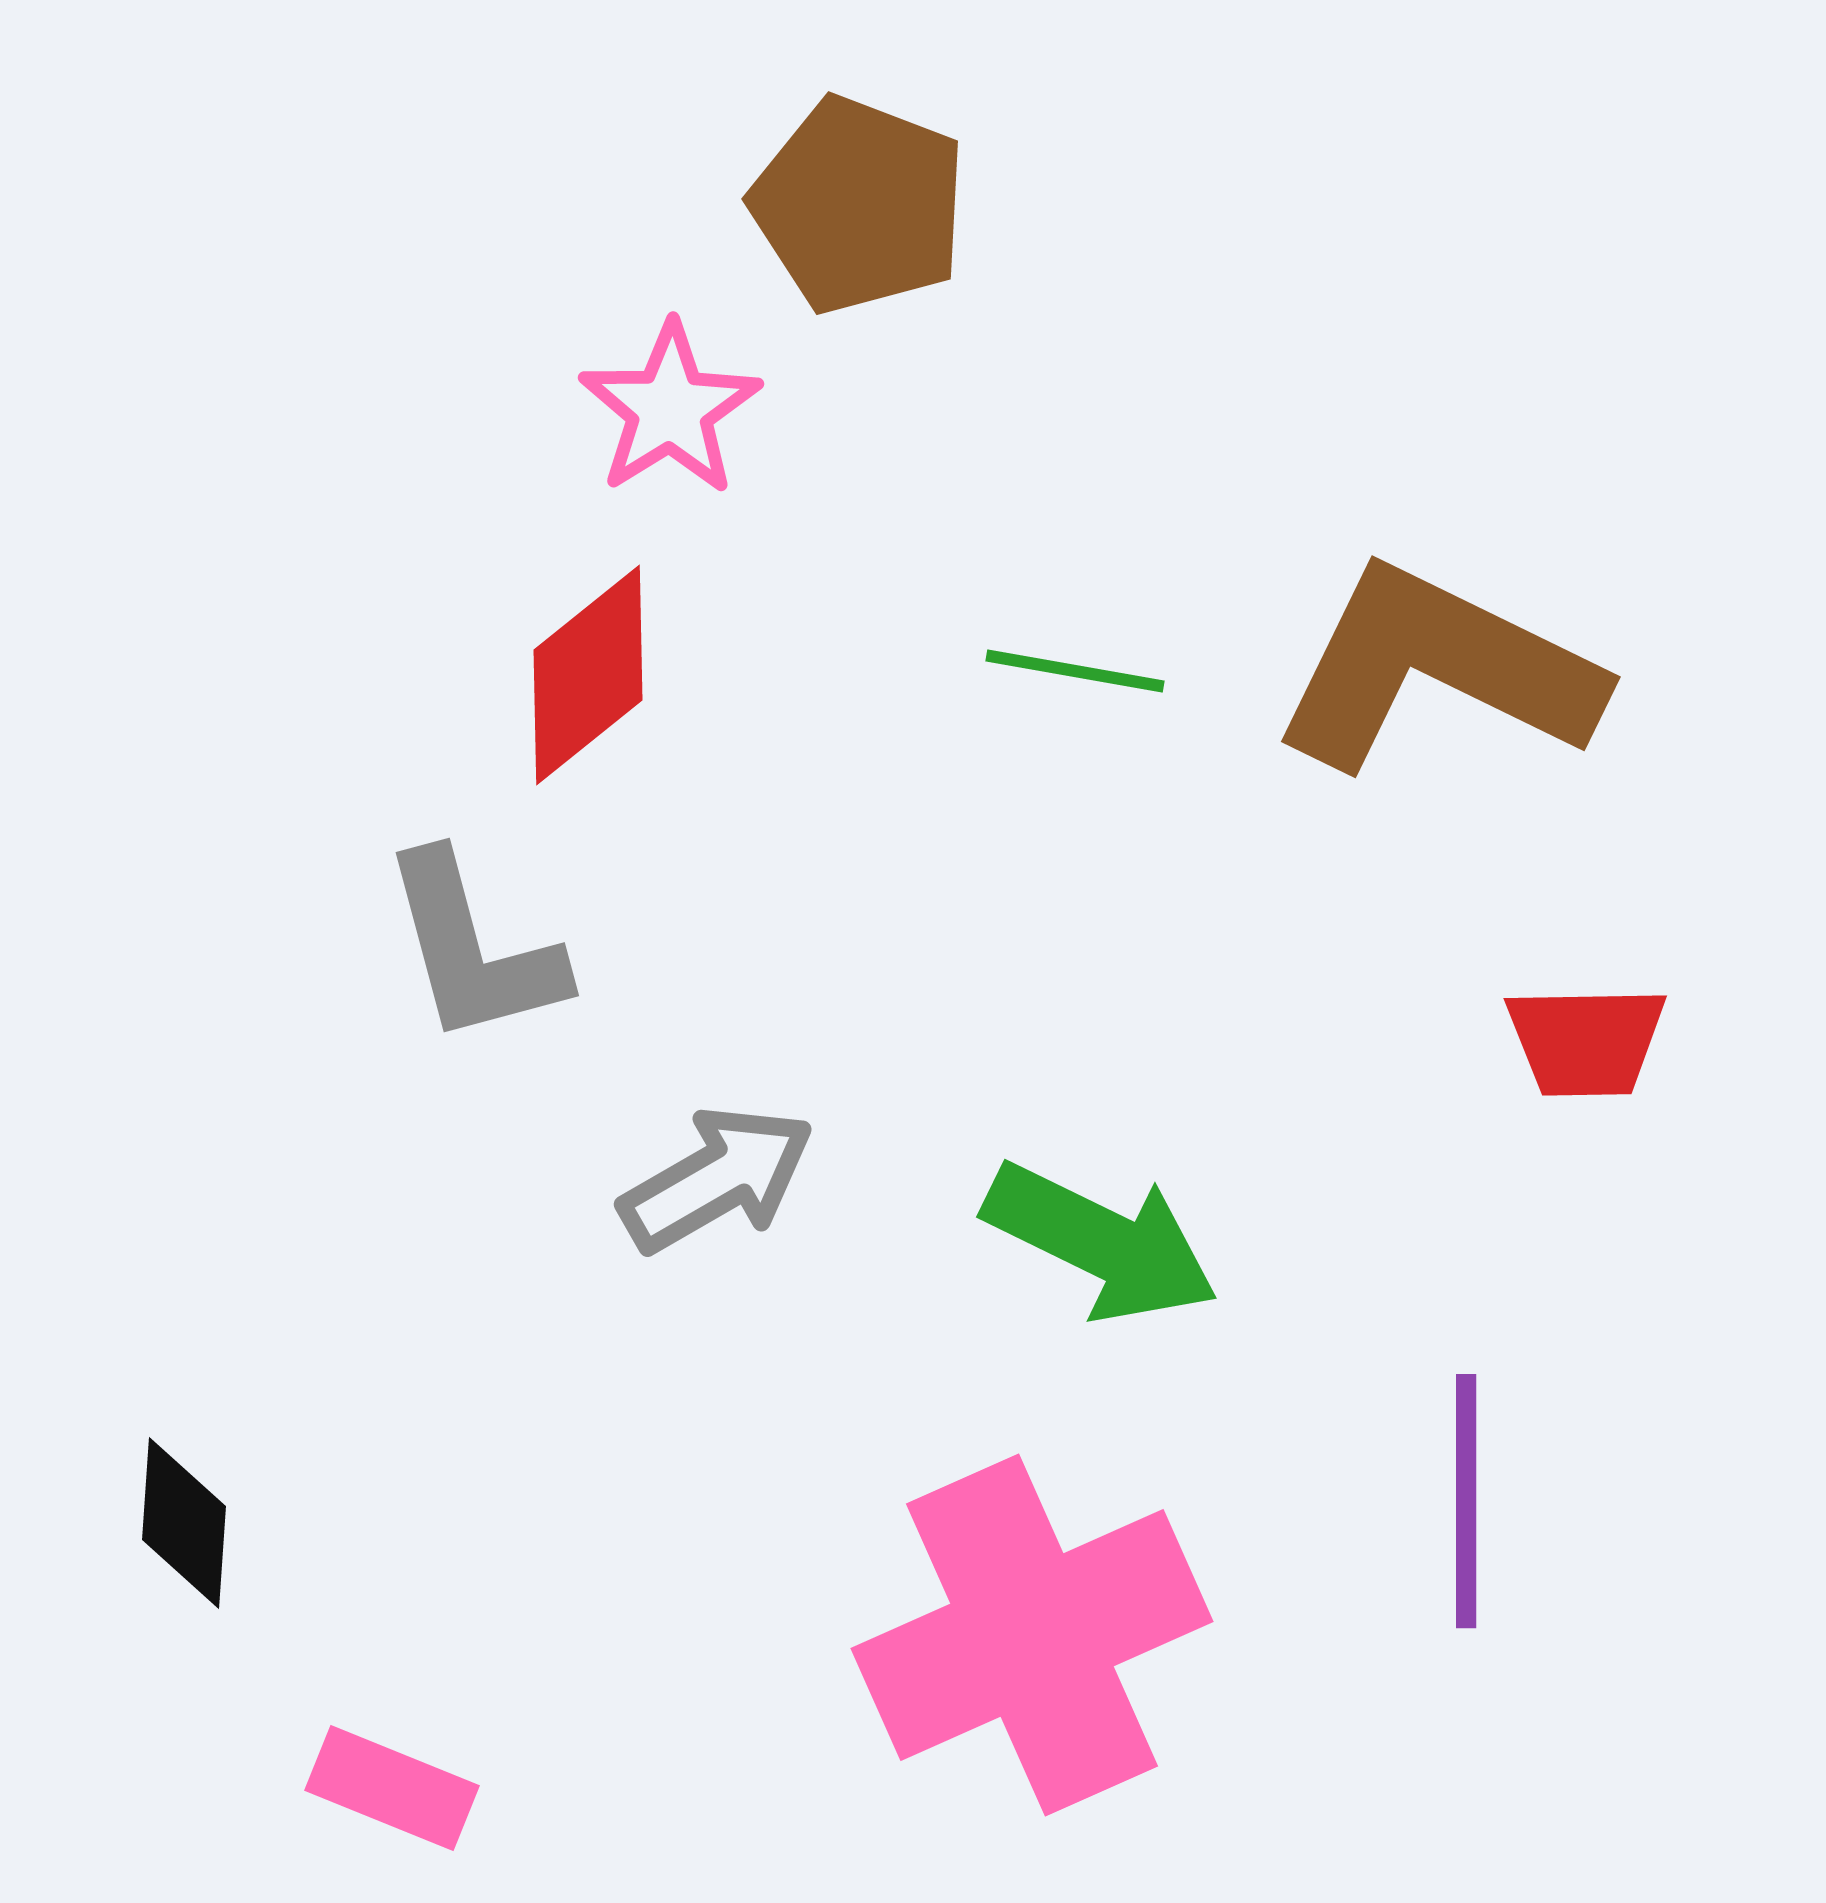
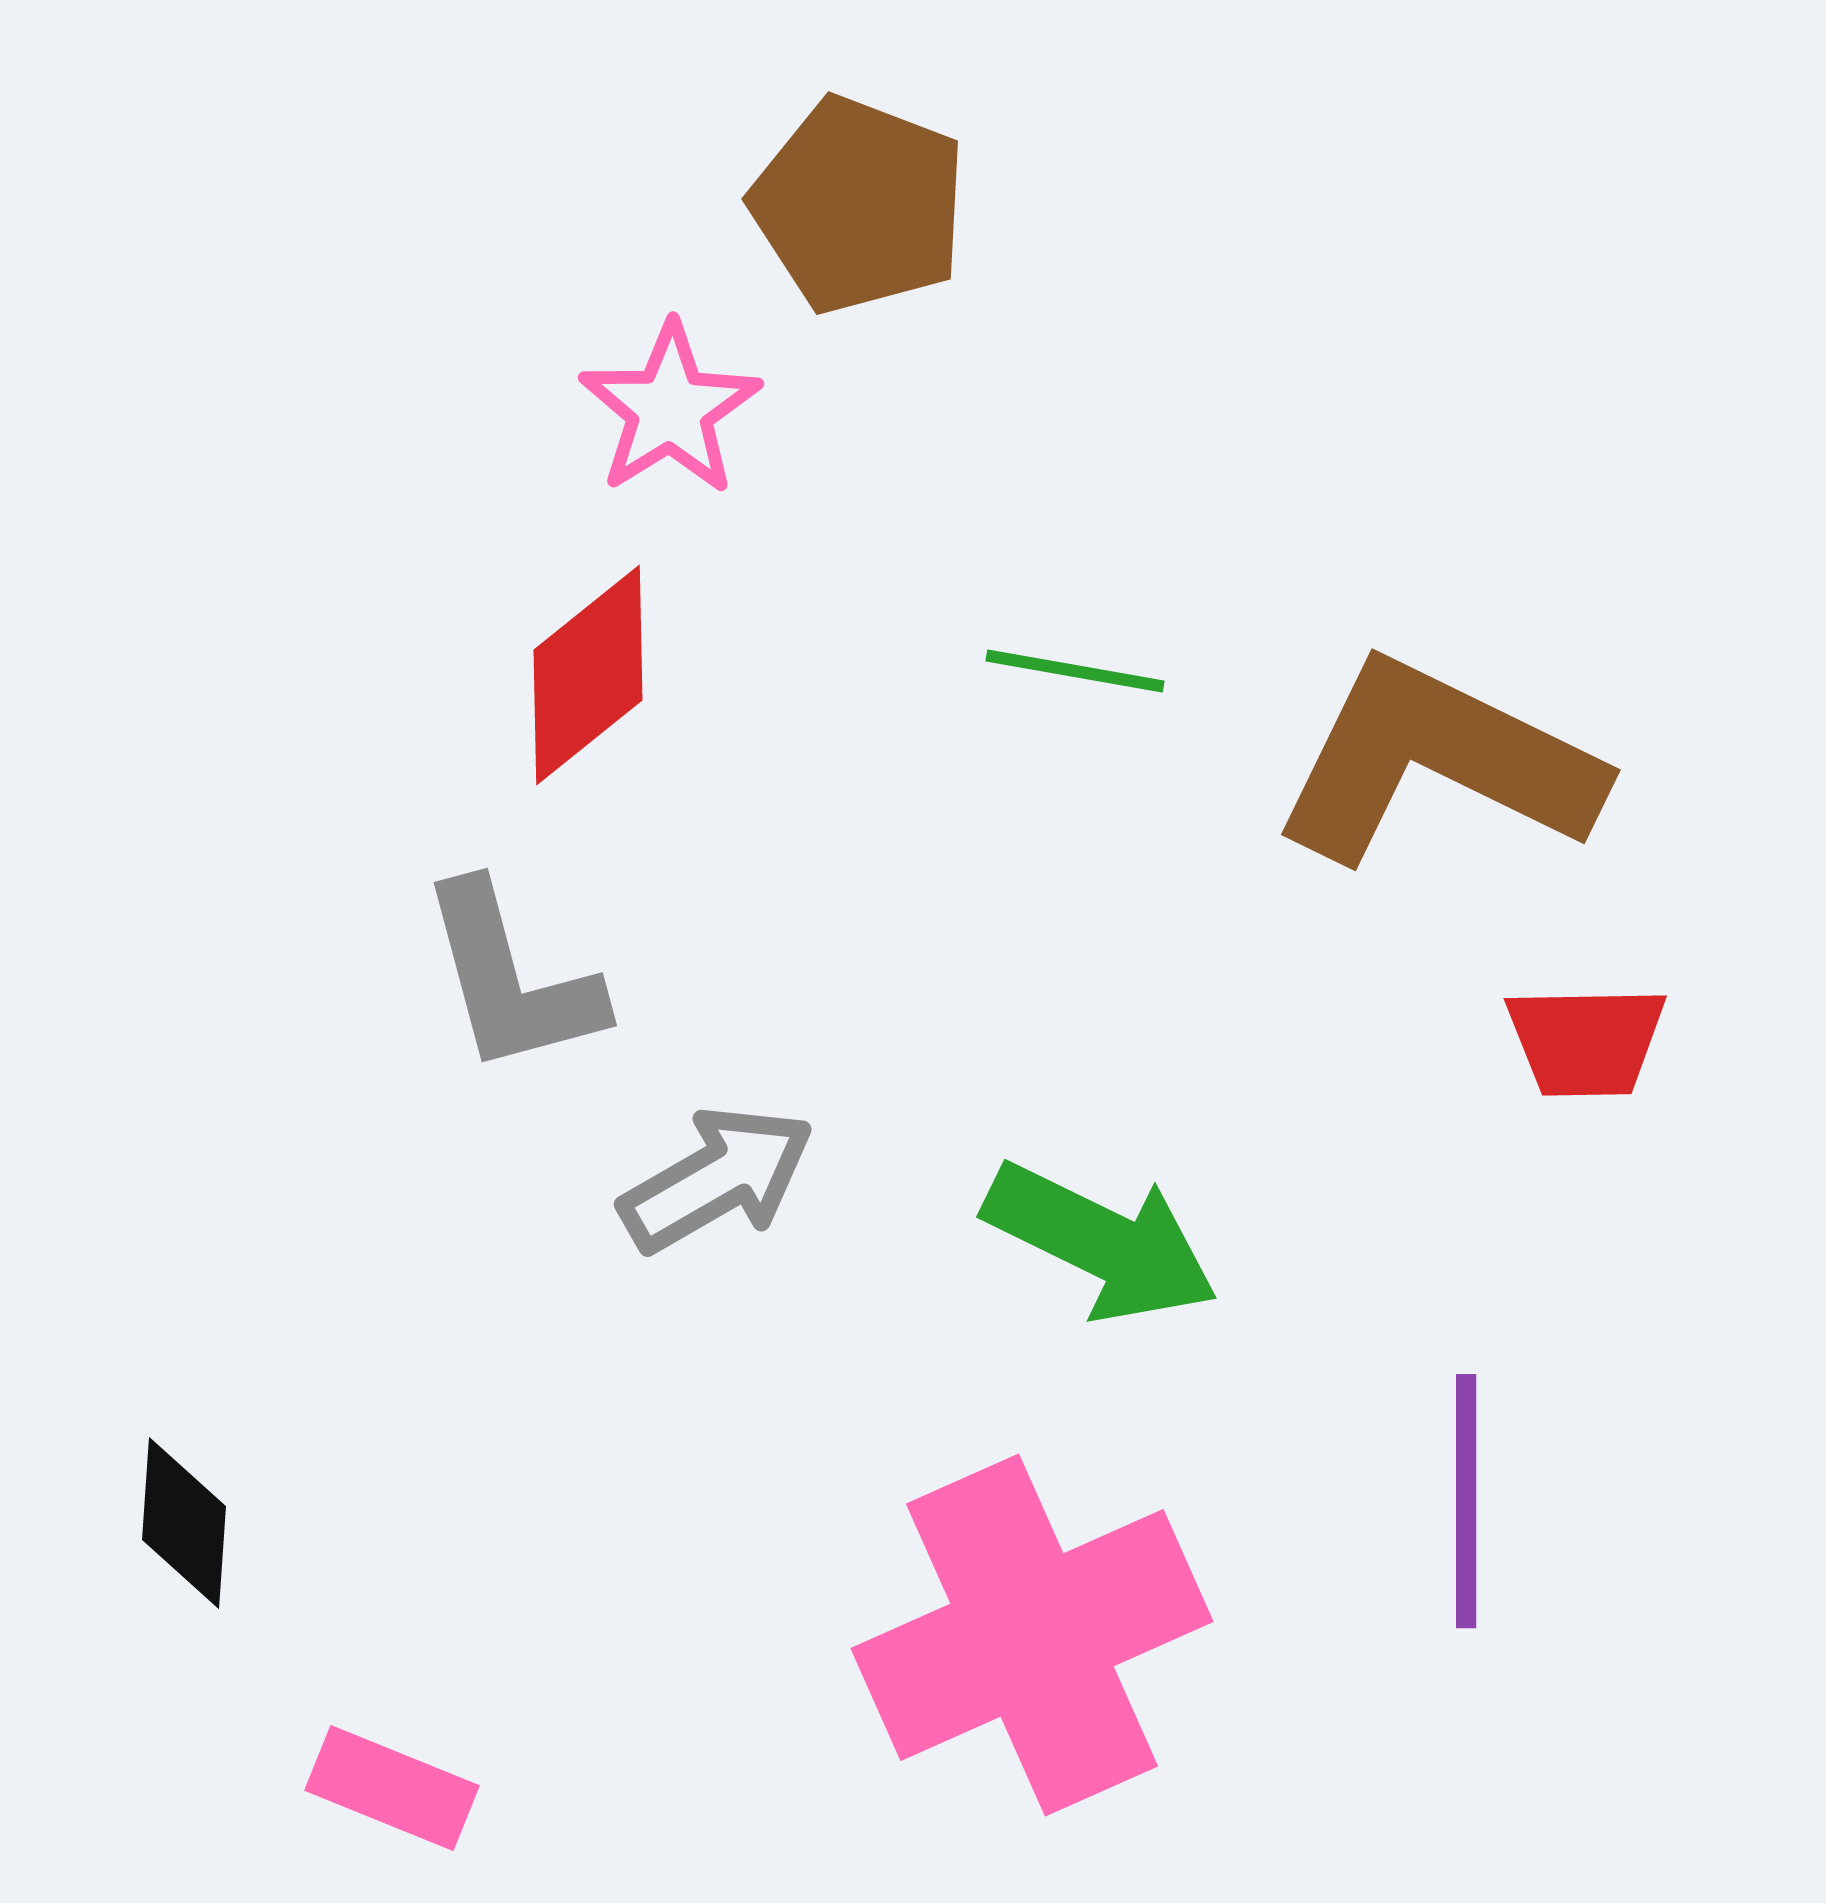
brown L-shape: moved 93 px down
gray L-shape: moved 38 px right, 30 px down
